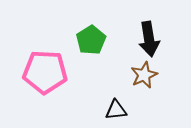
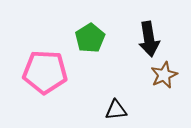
green pentagon: moved 1 px left, 2 px up
brown star: moved 20 px right
